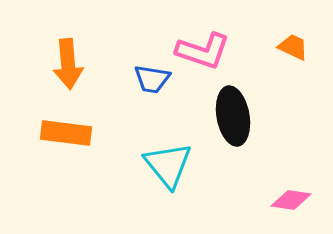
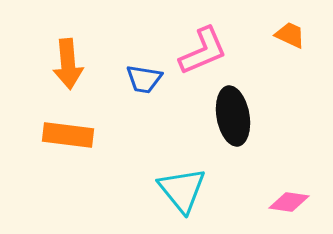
orange trapezoid: moved 3 px left, 12 px up
pink L-shape: rotated 42 degrees counterclockwise
blue trapezoid: moved 8 px left
orange rectangle: moved 2 px right, 2 px down
cyan triangle: moved 14 px right, 25 px down
pink diamond: moved 2 px left, 2 px down
